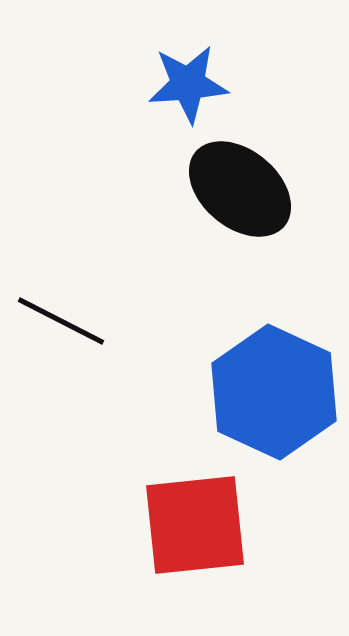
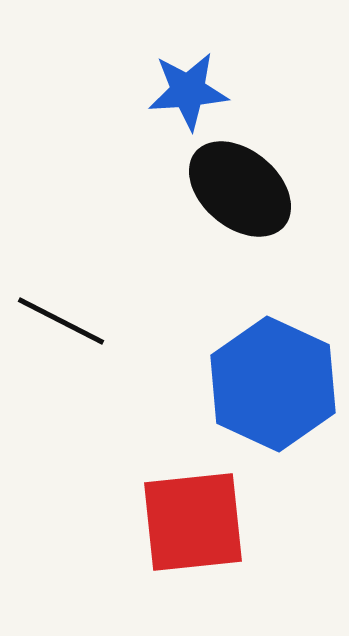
blue star: moved 7 px down
blue hexagon: moved 1 px left, 8 px up
red square: moved 2 px left, 3 px up
